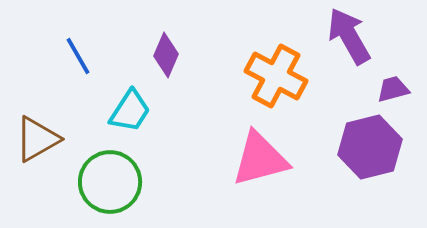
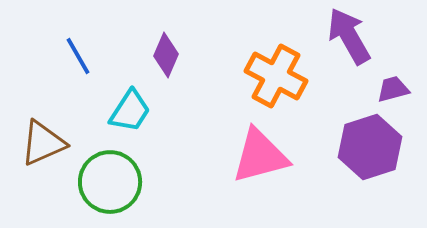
brown triangle: moved 6 px right, 4 px down; rotated 6 degrees clockwise
purple hexagon: rotated 4 degrees counterclockwise
pink triangle: moved 3 px up
